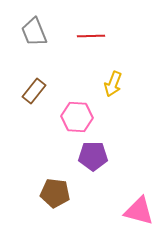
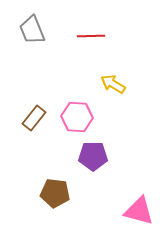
gray trapezoid: moved 2 px left, 2 px up
yellow arrow: rotated 100 degrees clockwise
brown rectangle: moved 27 px down
